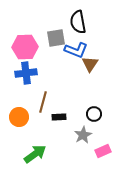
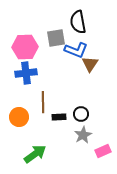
brown line: rotated 15 degrees counterclockwise
black circle: moved 13 px left
